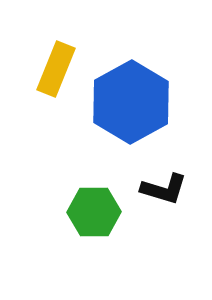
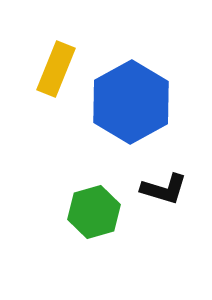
green hexagon: rotated 15 degrees counterclockwise
